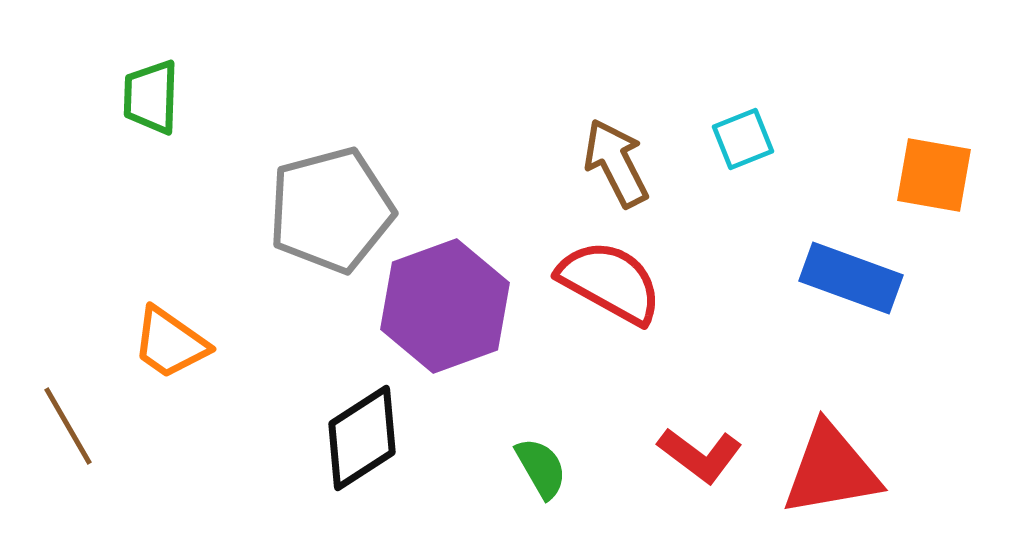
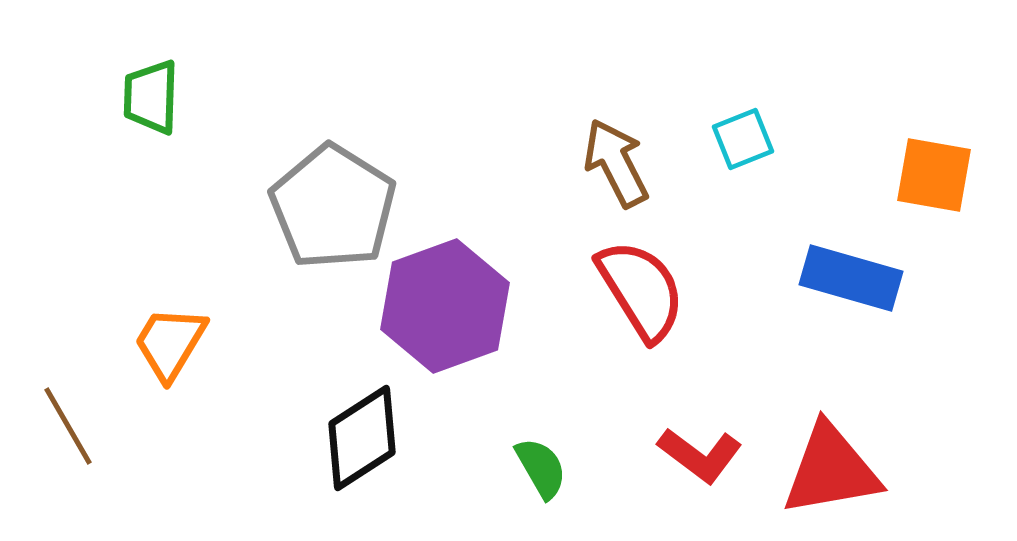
gray pentagon: moved 2 px right, 3 px up; rotated 25 degrees counterclockwise
blue rectangle: rotated 4 degrees counterclockwise
red semicircle: moved 31 px right, 8 px down; rotated 29 degrees clockwise
orange trapezoid: rotated 86 degrees clockwise
